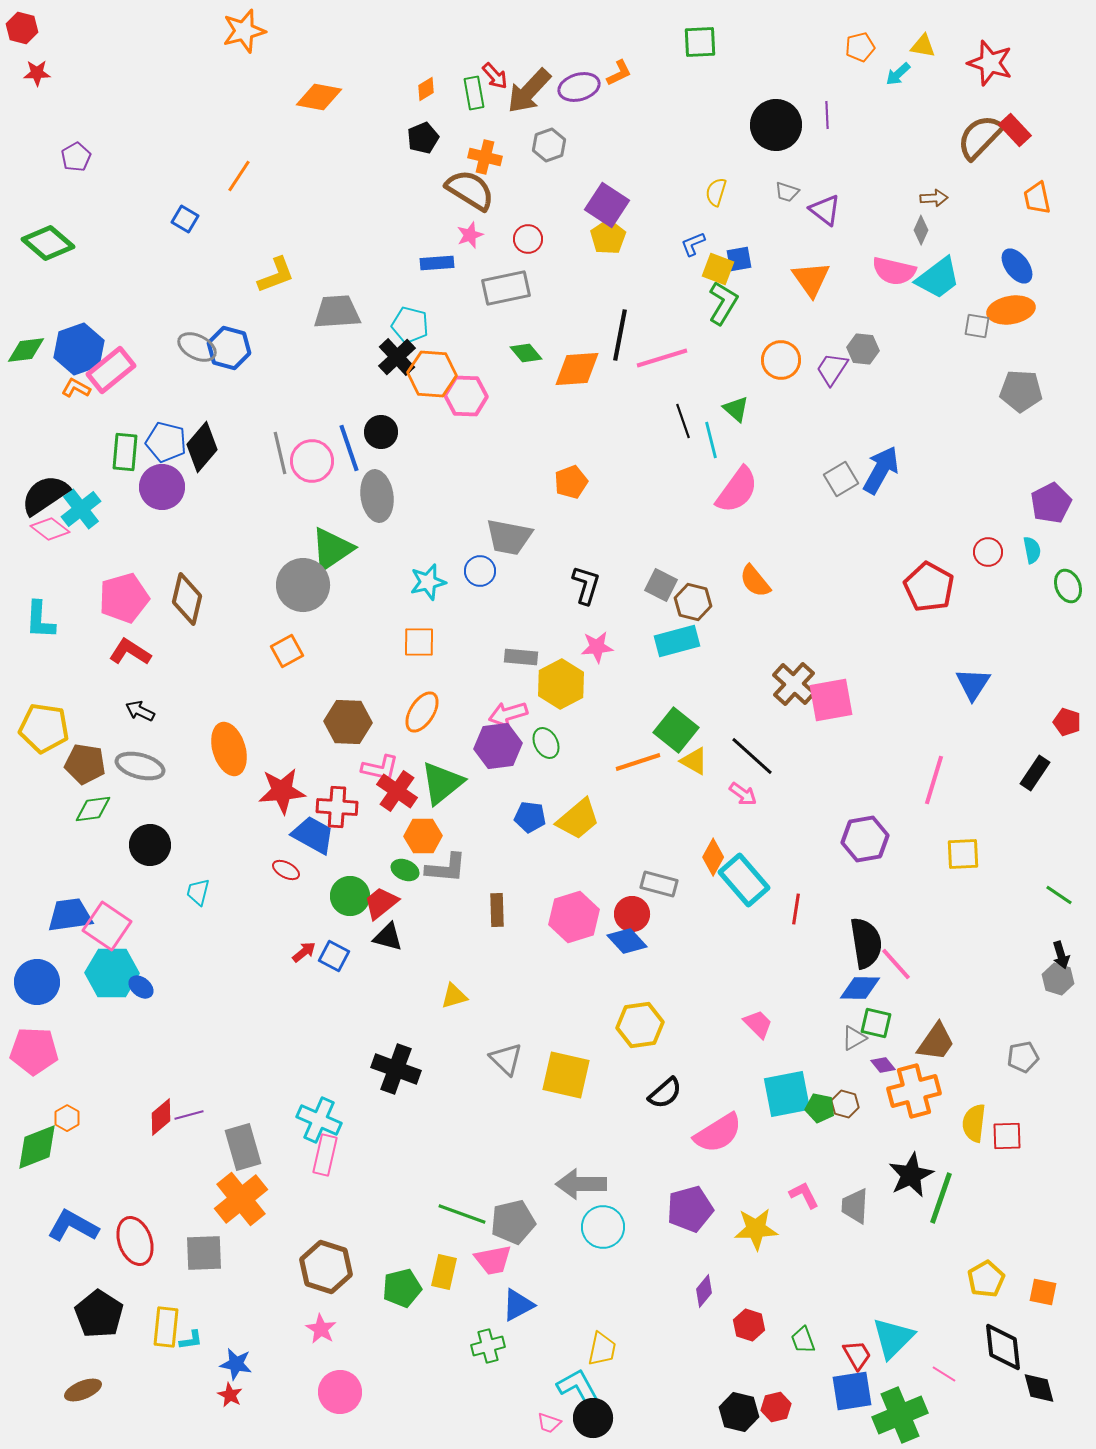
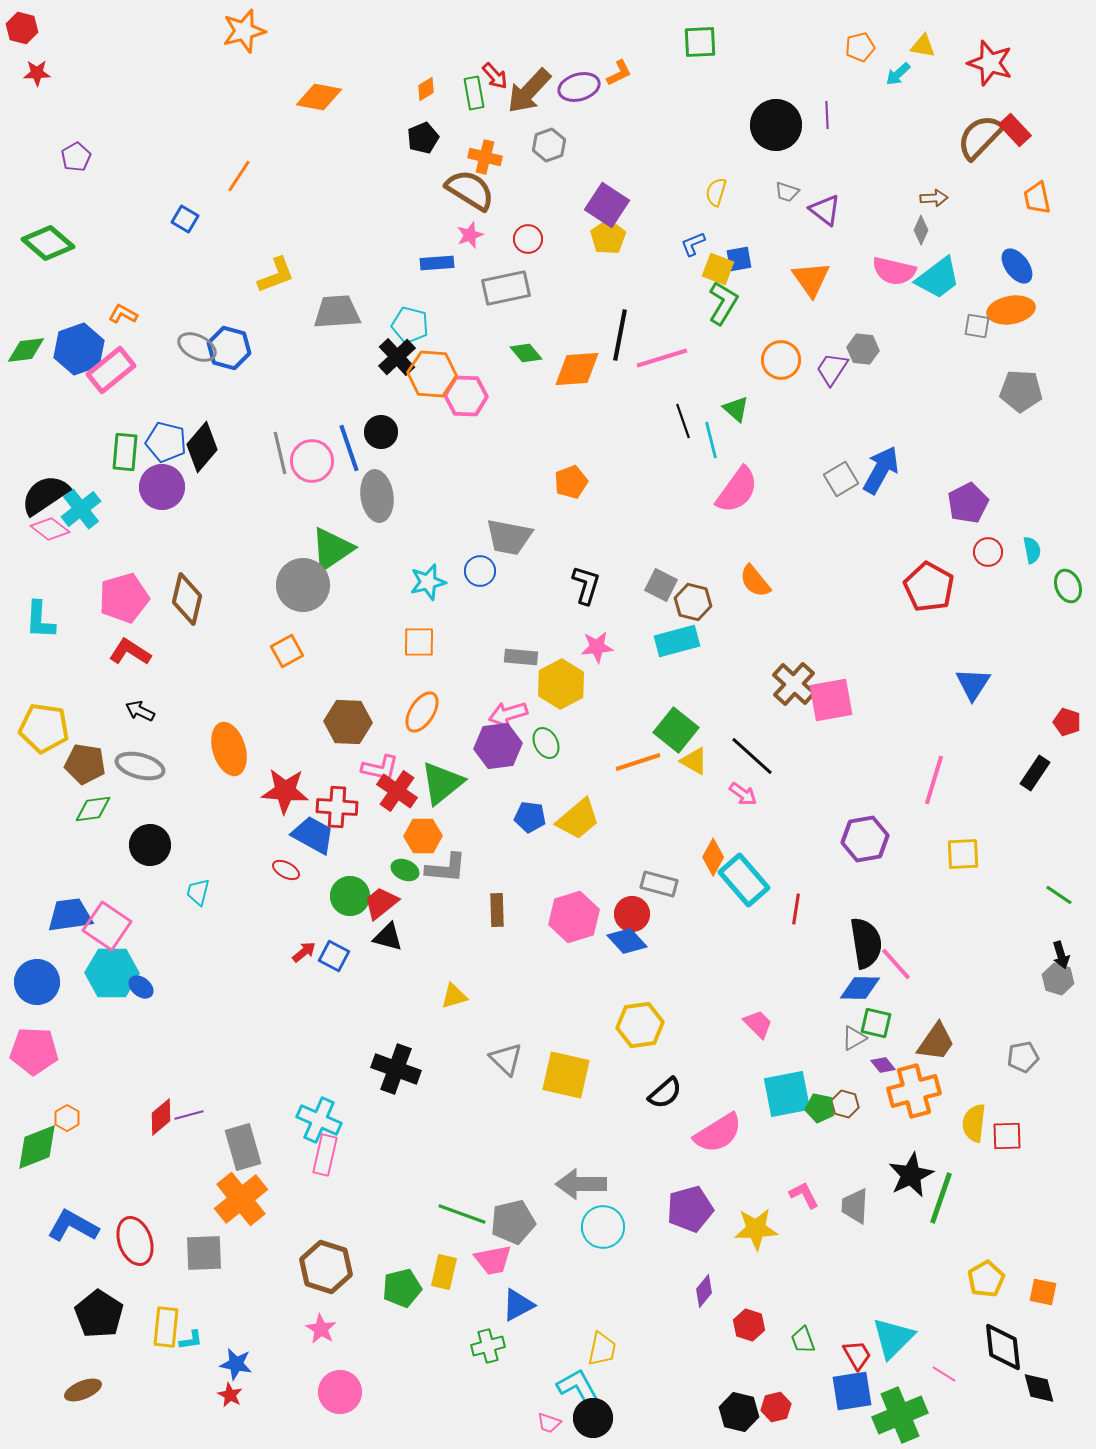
orange L-shape at (76, 388): moved 47 px right, 74 px up
purple pentagon at (1051, 503): moved 83 px left
red star at (282, 791): moved 3 px right; rotated 9 degrees clockwise
